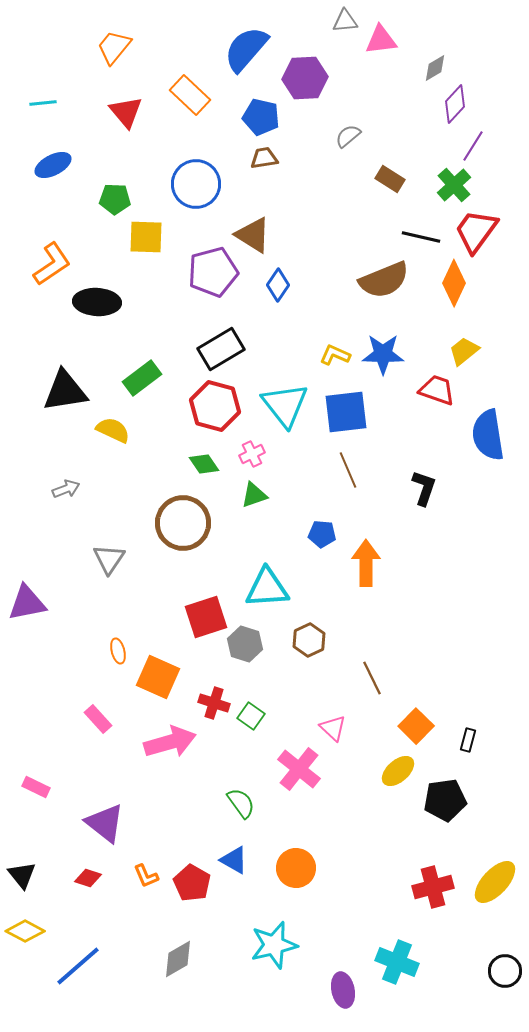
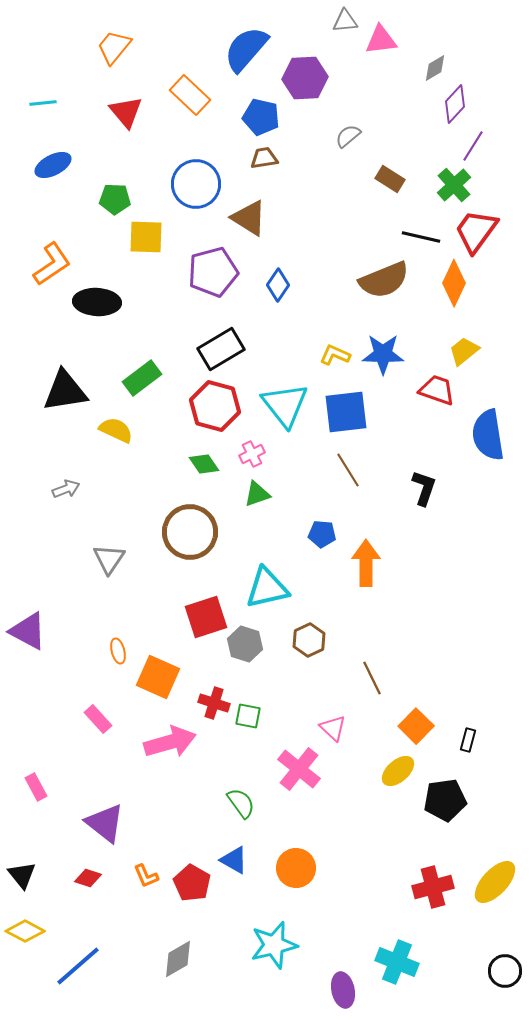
brown triangle at (253, 235): moved 4 px left, 17 px up
yellow semicircle at (113, 430): moved 3 px right
brown line at (348, 470): rotated 9 degrees counterclockwise
green triangle at (254, 495): moved 3 px right, 1 px up
brown circle at (183, 523): moved 7 px right, 9 px down
cyan triangle at (267, 588): rotated 9 degrees counterclockwise
purple triangle at (27, 603): moved 1 px right, 28 px down; rotated 39 degrees clockwise
green square at (251, 716): moved 3 px left; rotated 24 degrees counterclockwise
pink rectangle at (36, 787): rotated 36 degrees clockwise
